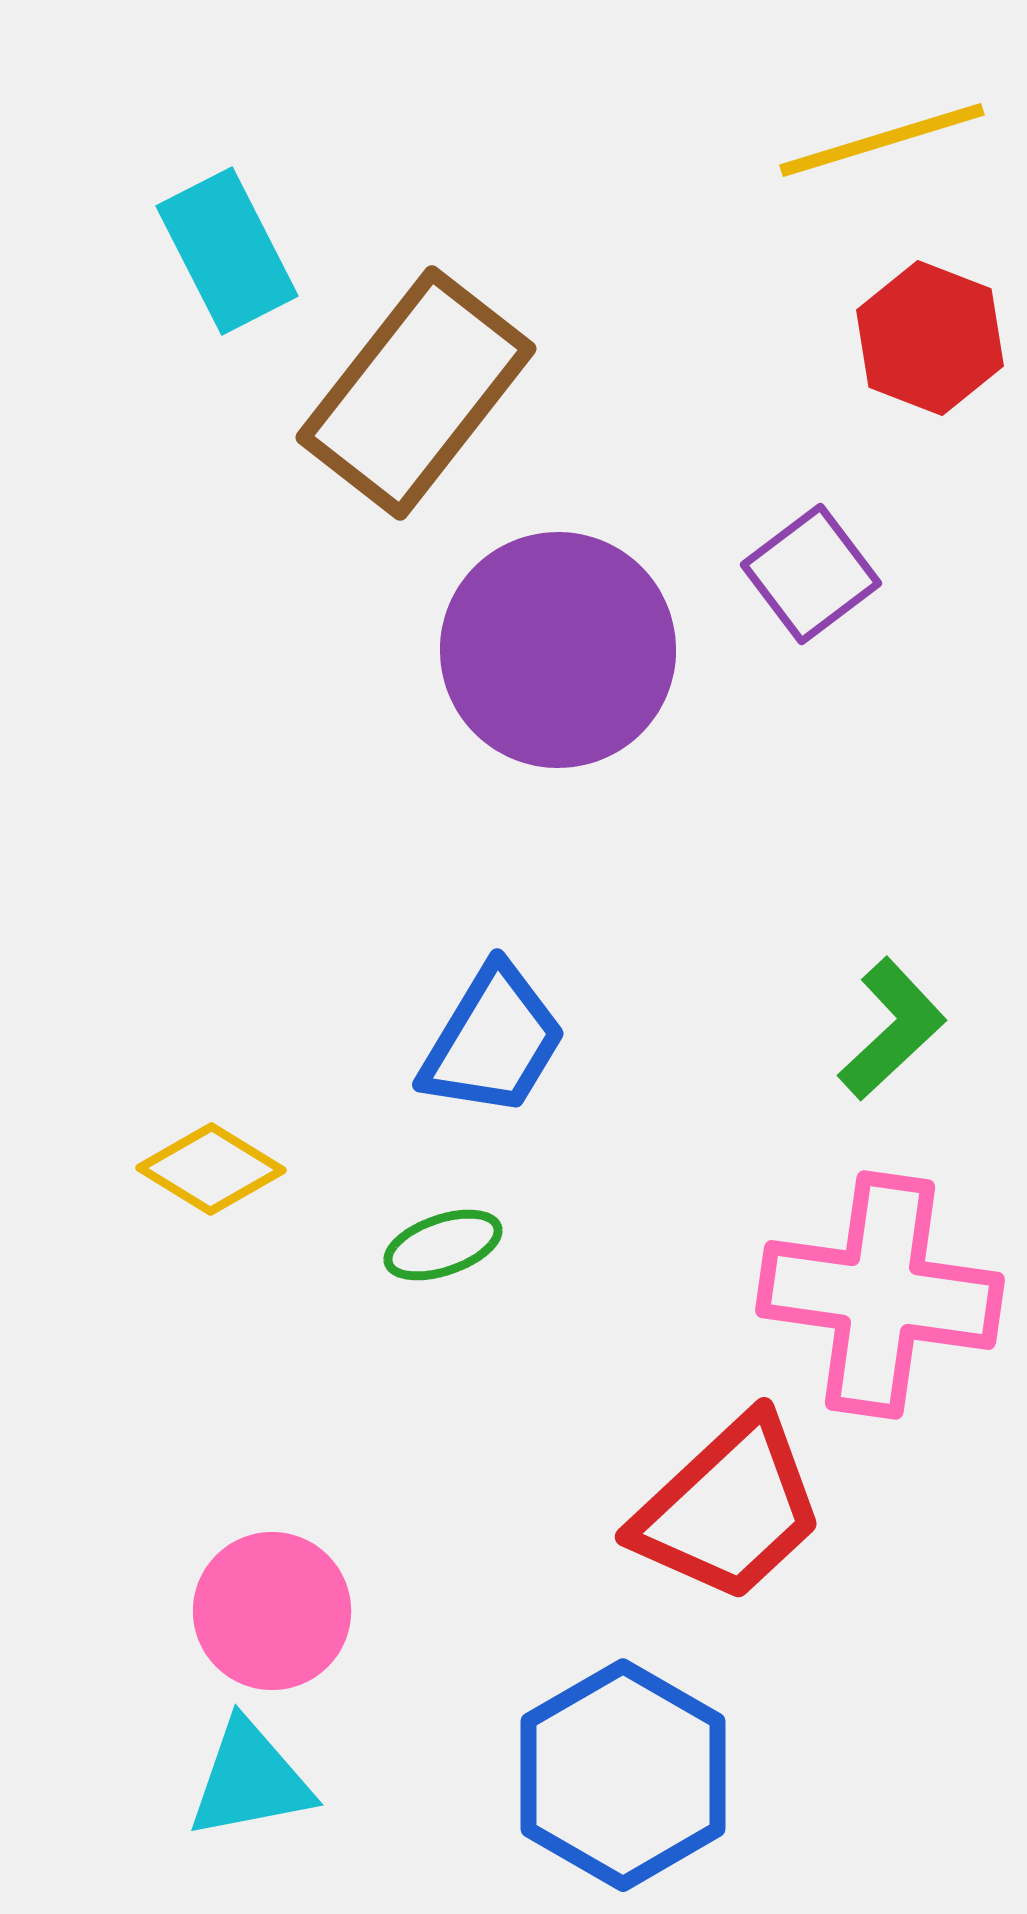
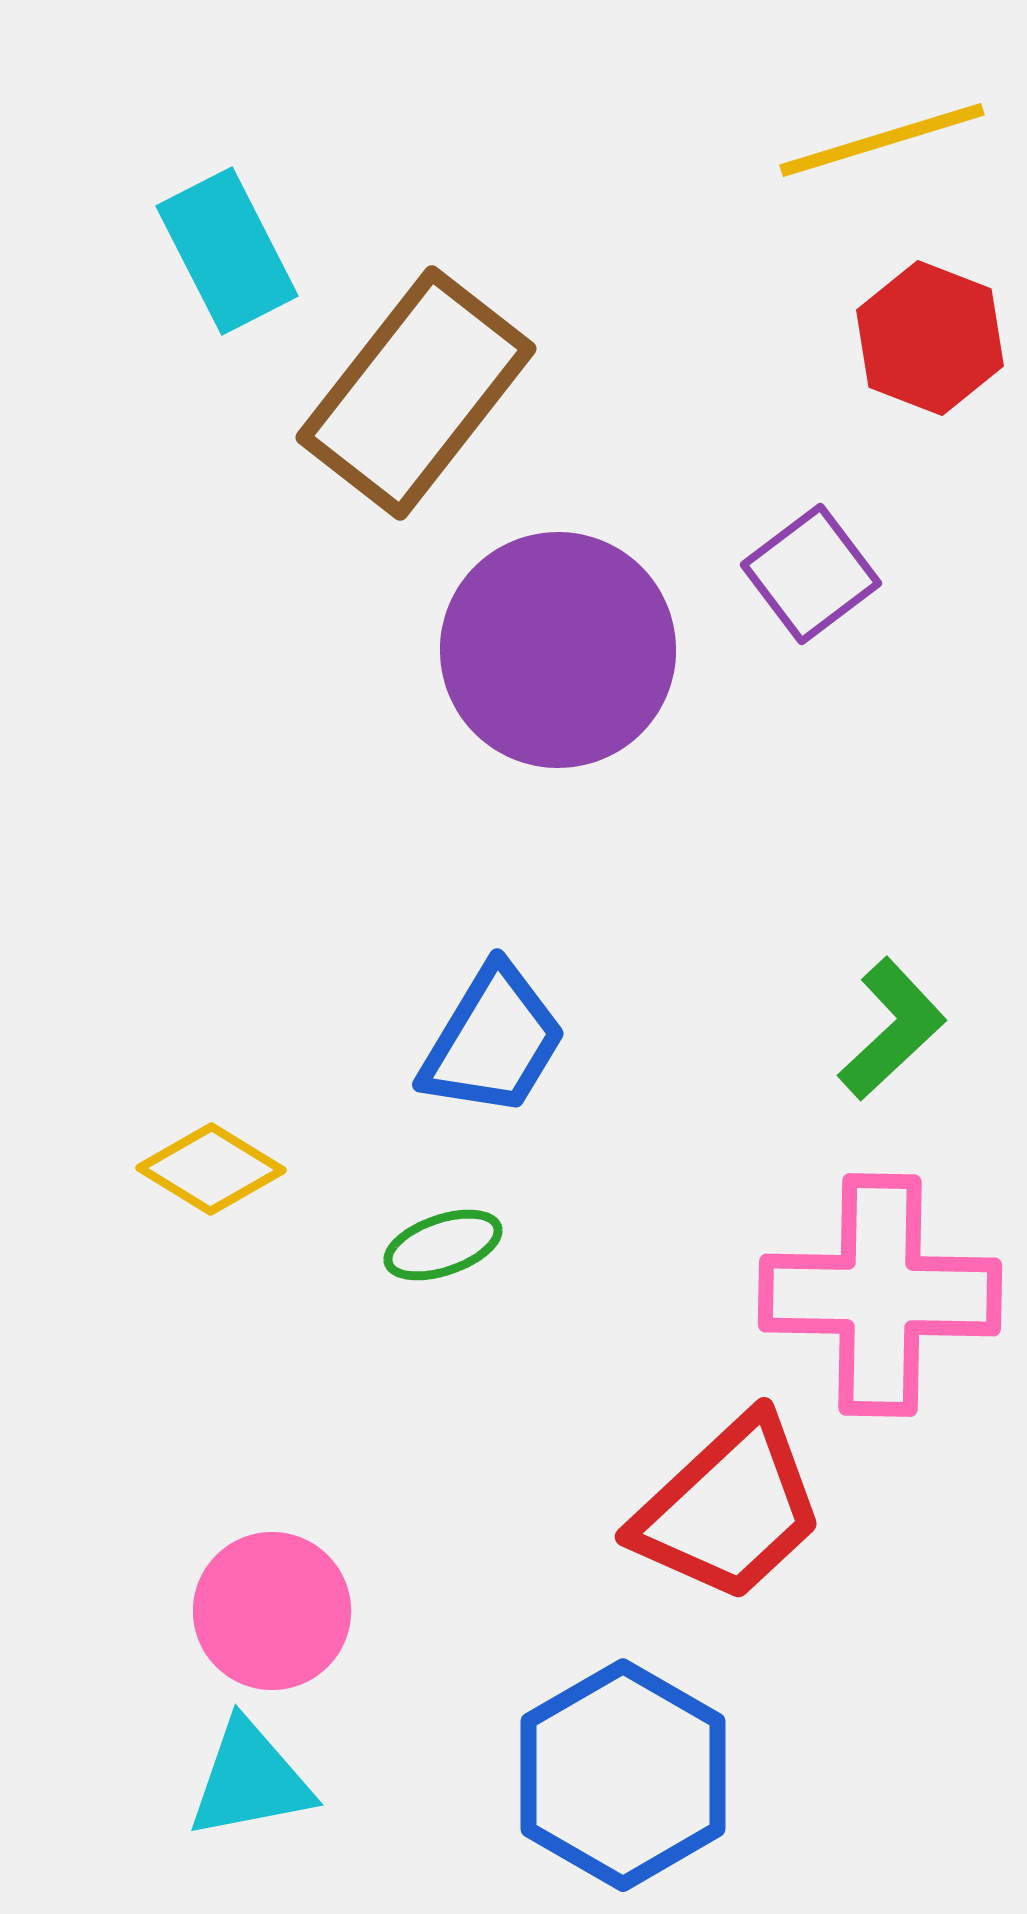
pink cross: rotated 7 degrees counterclockwise
